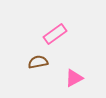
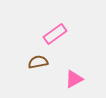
pink triangle: moved 1 px down
